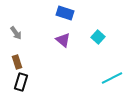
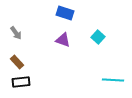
purple triangle: rotated 21 degrees counterclockwise
brown rectangle: rotated 24 degrees counterclockwise
cyan line: moved 1 px right, 2 px down; rotated 30 degrees clockwise
black rectangle: rotated 66 degrees clockwise
